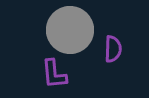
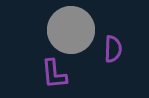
gray circle: moved 1 px right
